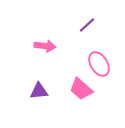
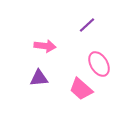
purple triangle: moved 13 px up
